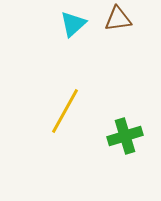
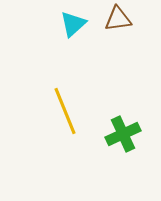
yellow line: rotated 51 degrees counterclockwise
green cross: moved 2 px left, 2 px up; rotated 8 degrees counterclockwise
